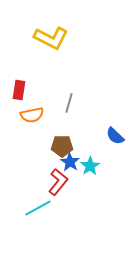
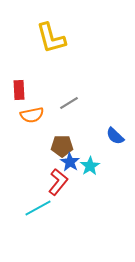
yellow L-shape: rotated 48 degrees clockwise
red rectangle: rotated 12 degrees counterclockwise
gray line: rotated 42 degrees clockwise
